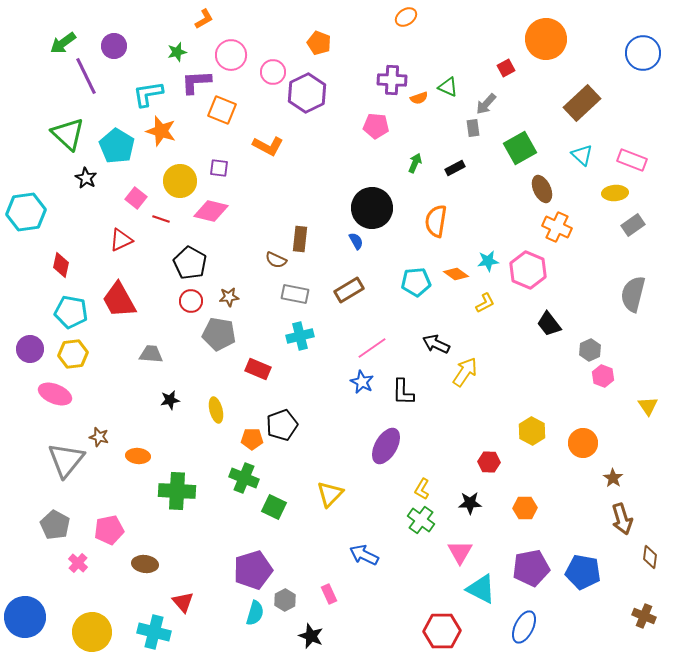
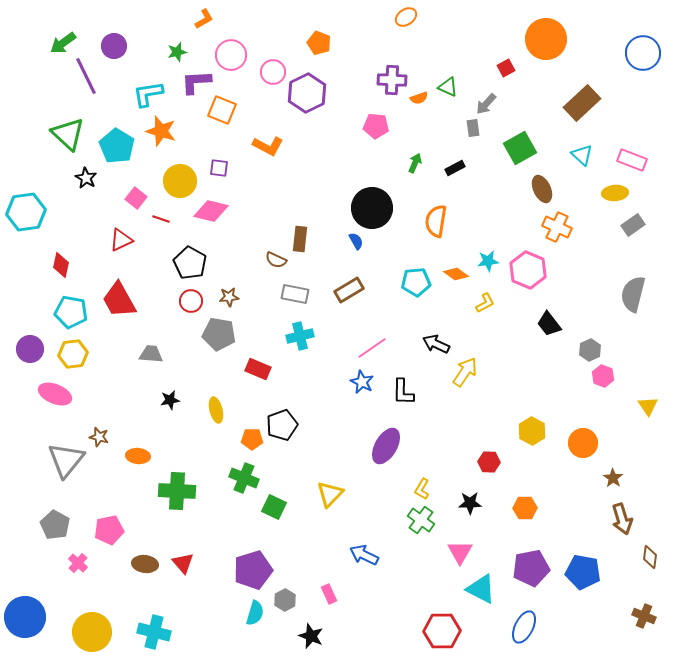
red triangle at (183, 602): moved 39 px up
